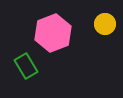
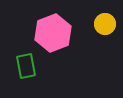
green rectangle: rotated 20 degrees clockwise
